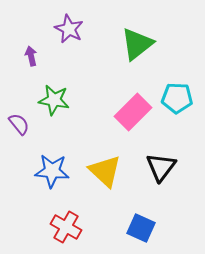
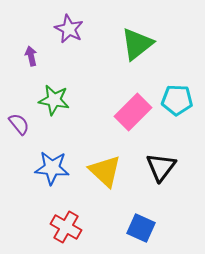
cyan pentagon: moved 2 px down
blue star: moved 3 px up
